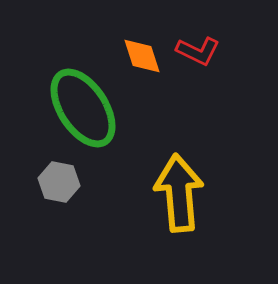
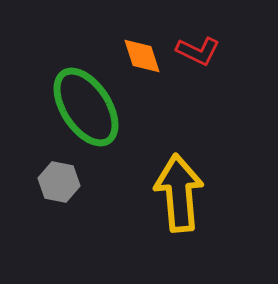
green ellipse: moved 3 px right, 1 px up
